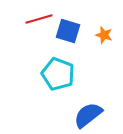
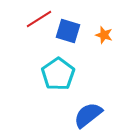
red line: rotated 16 degrees counterclockwise
cyan pentagon: rotated 16 degrees clockwise
